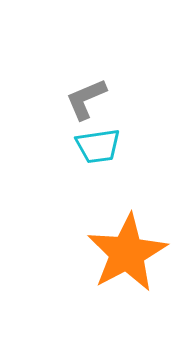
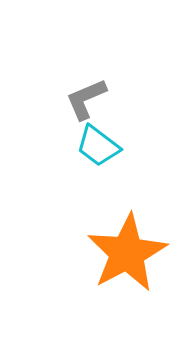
cyan trapezoid: rotated 45 degrees clockwise
